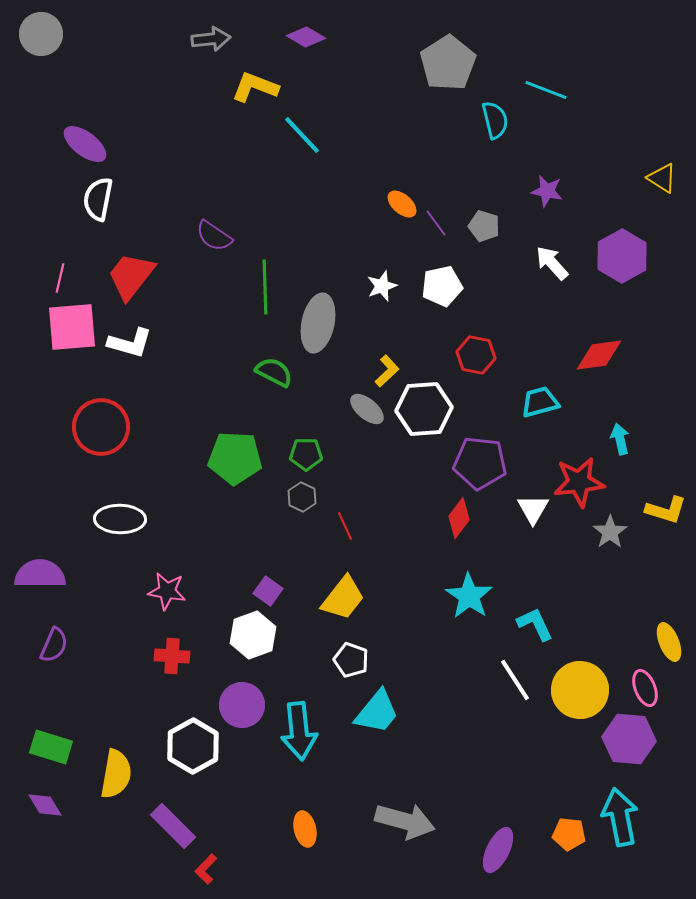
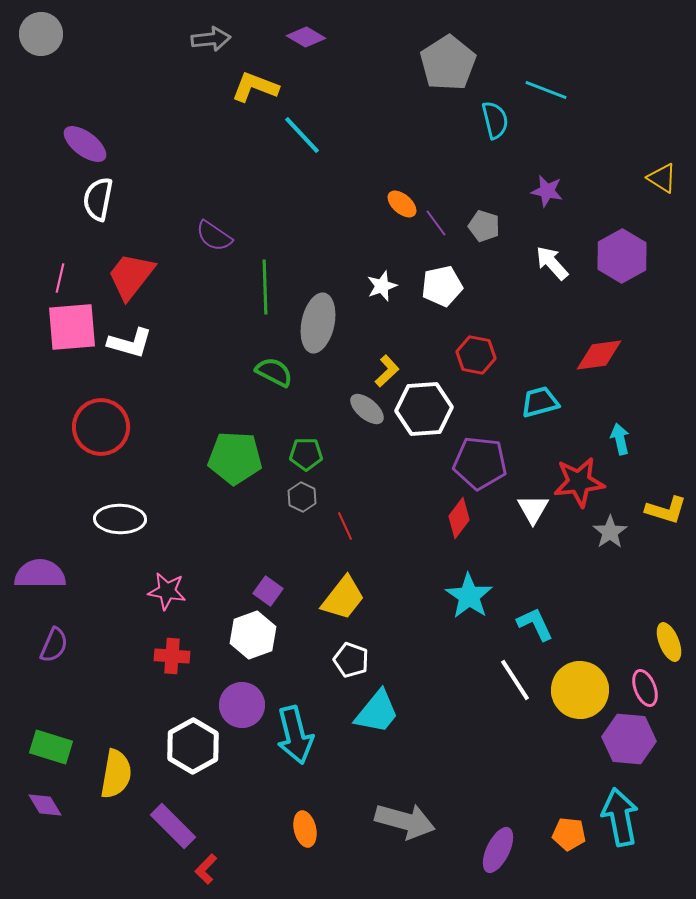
cyan arrow at (299, 731): moved 4 px left, 4 px down; rotated 8 degrees counterclockwise
